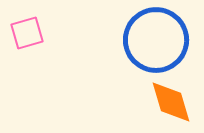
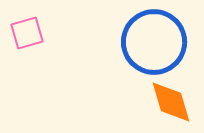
blue circle: moved 2 px left, 2 px down
